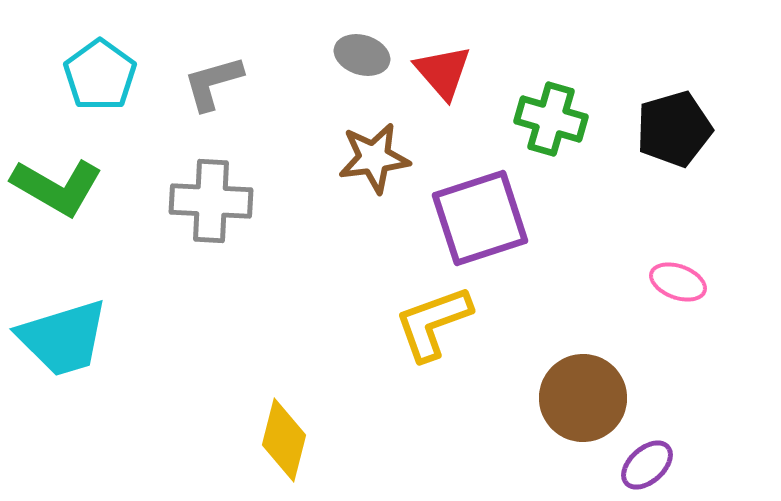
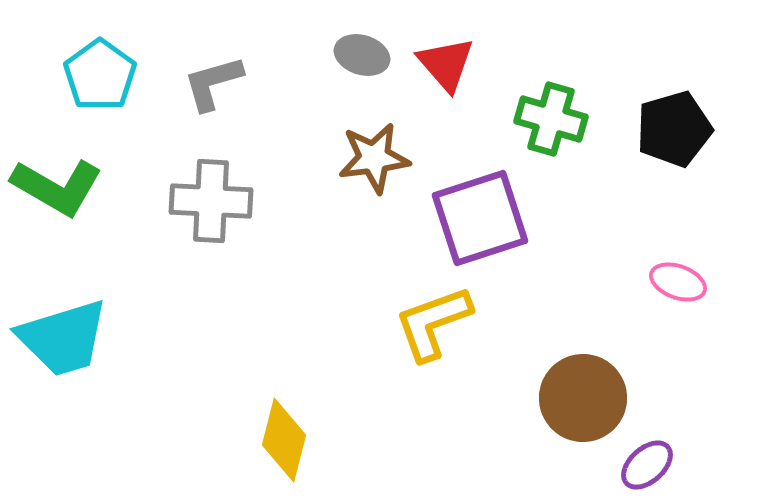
red triangle: moved 3 px right, 8 px up
